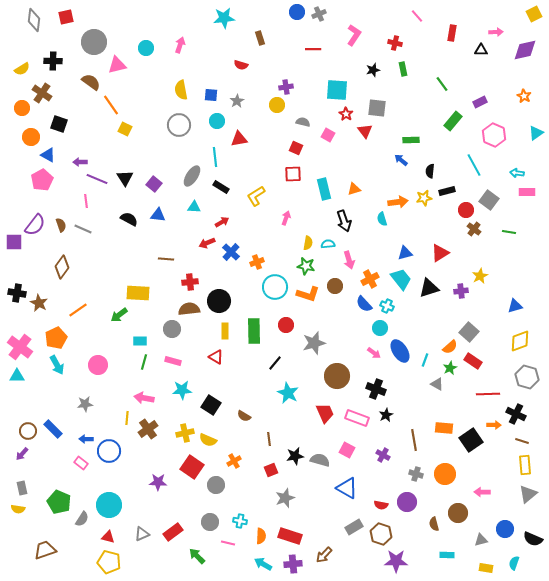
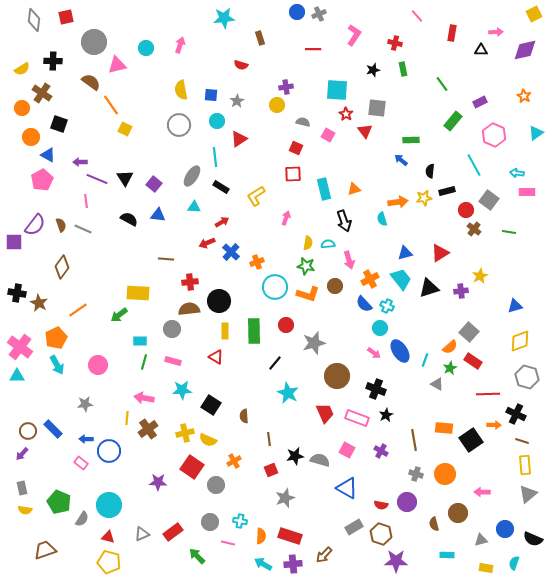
red triangle at (239, 139): rotated 24 degrees counterclockwise
brown semicircle at (244, 416): rotated 56 degrees clockwise
purple cross at (383, 455): moved 2 px left, 4 px up
yellow semicircle at (18, 509): moved 7 px right, 1 px down
